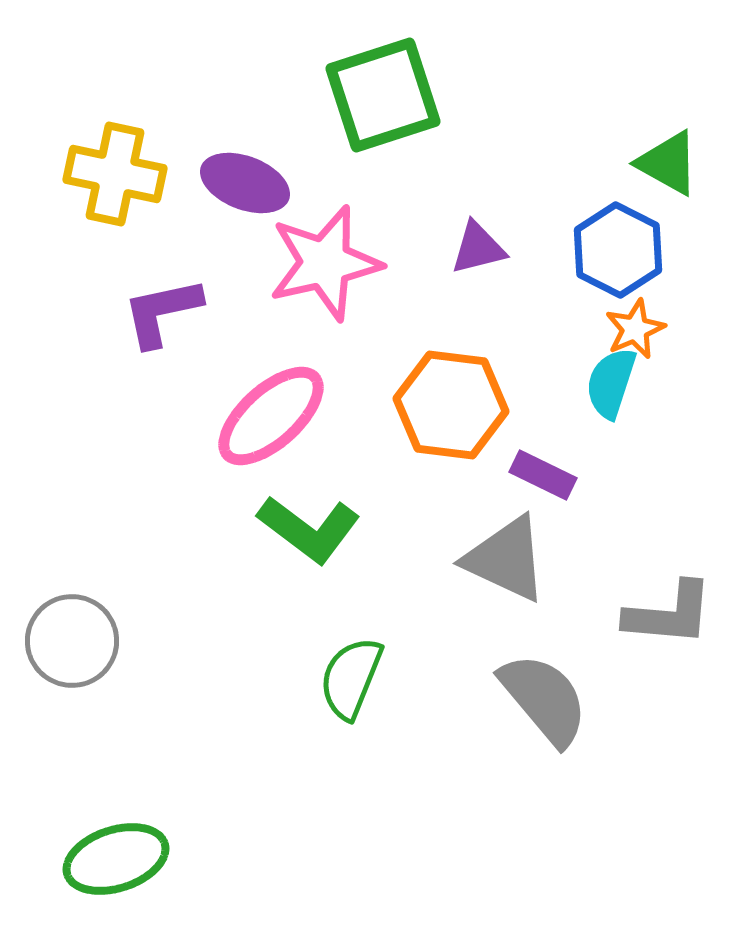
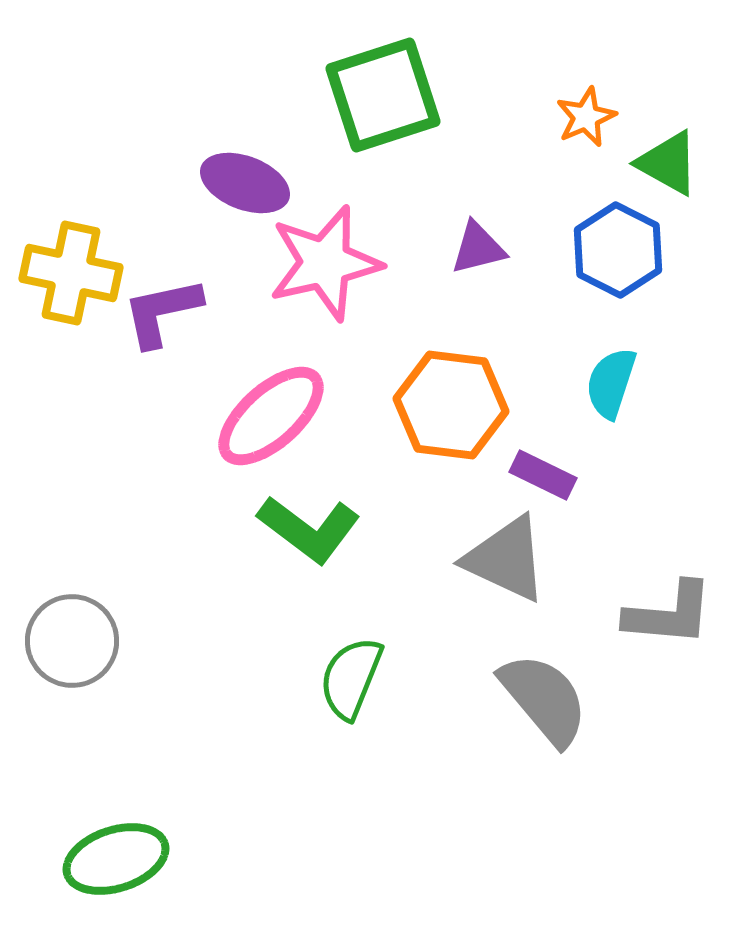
yellow cross: moved 44 px left, 99 px down
orange star: moved 49 px left, 212 px up
